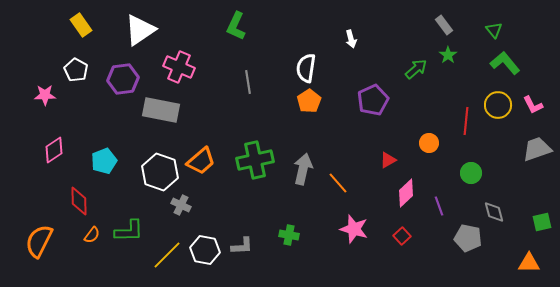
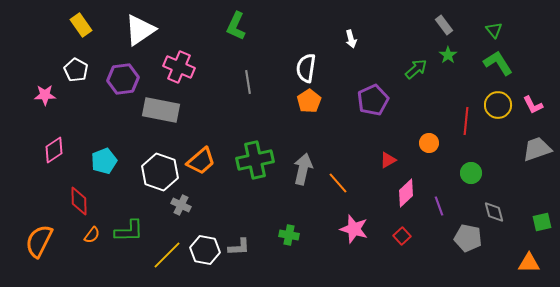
green L-shape at (505, 63): moved 7 px left; rotated 8 degrees clockwise
gray L-shape at (242, 246): moved 3 px left, 1 px down
